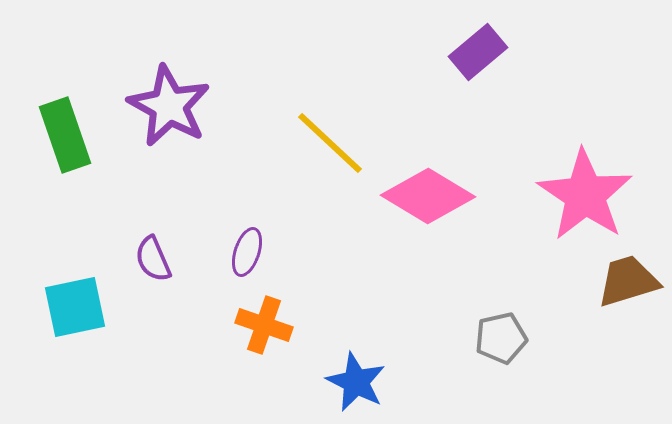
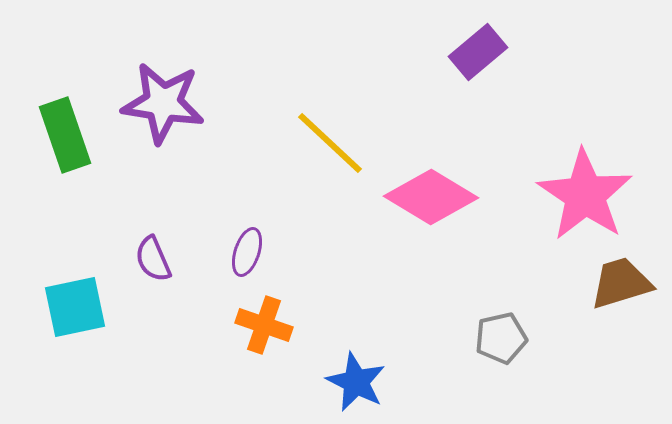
purple star: moved 6 px left, 3 px up; rotated 20 degrees counterclockwise
pink diamond: moved 3 px right, 1 px down
brown trapezoid: moved 7 px left, 2 px down
